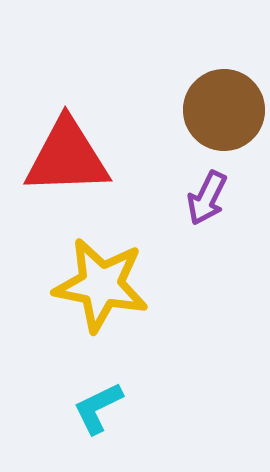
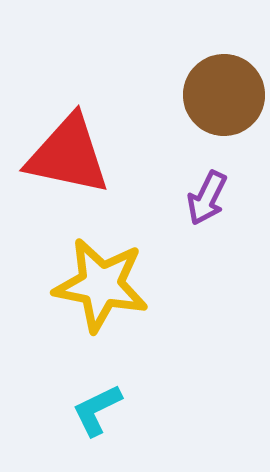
brown circle: moved 15 px up
red triangle: moved 1 px right, 2 px up; rotated 14 degrees clockwise
cyan L-shape: moved 1 px left, 2 px down
